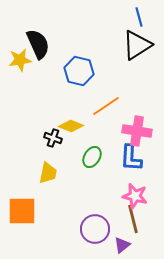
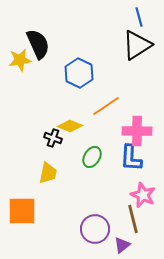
blue hexagon: moved 2 px down; rotated 12 degrees clockwise
yellow diamond: moved 1 px left
pink cross: rotated 8 degrees counterclockwise
pink star: moved 8 px right, 1 px up; rotated 10 degrees clockwise
